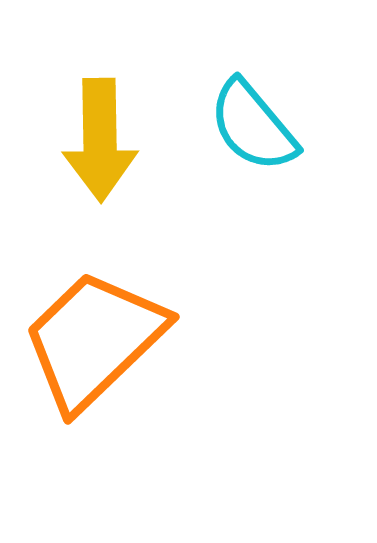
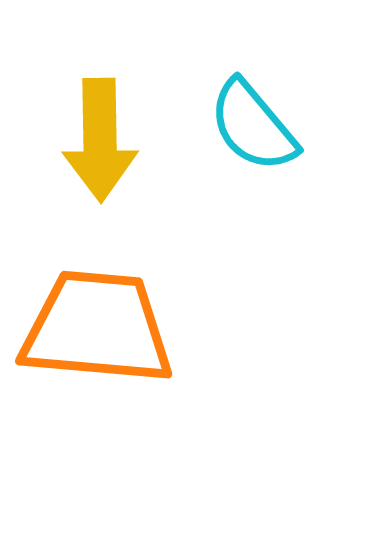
orange trapezoid: moved 3 px right, 12 px up; rotated 49 degrees clockwise
